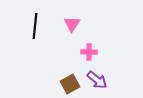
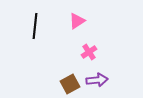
pink triangle: moved 5 px right, 3 px up; rotated 24 degrees clockwise
pink cross: rotated 35 degrees counterclockwise
purple arrow: rotated 45 degrees counterclockwise
